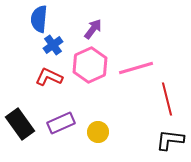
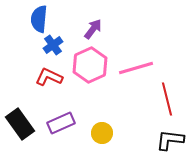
yellow circle: moved 4 px right, 1 px down
